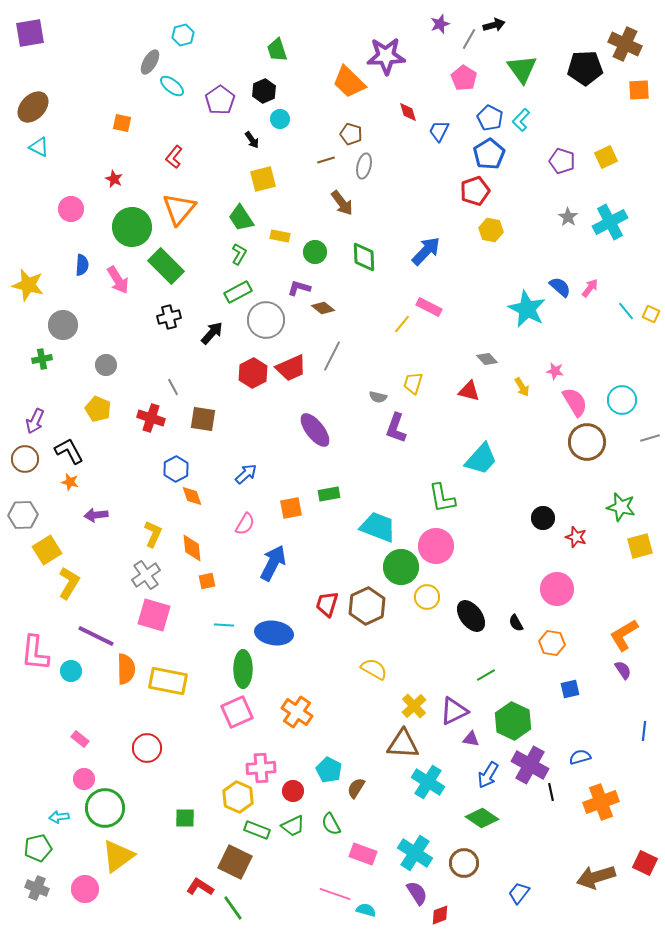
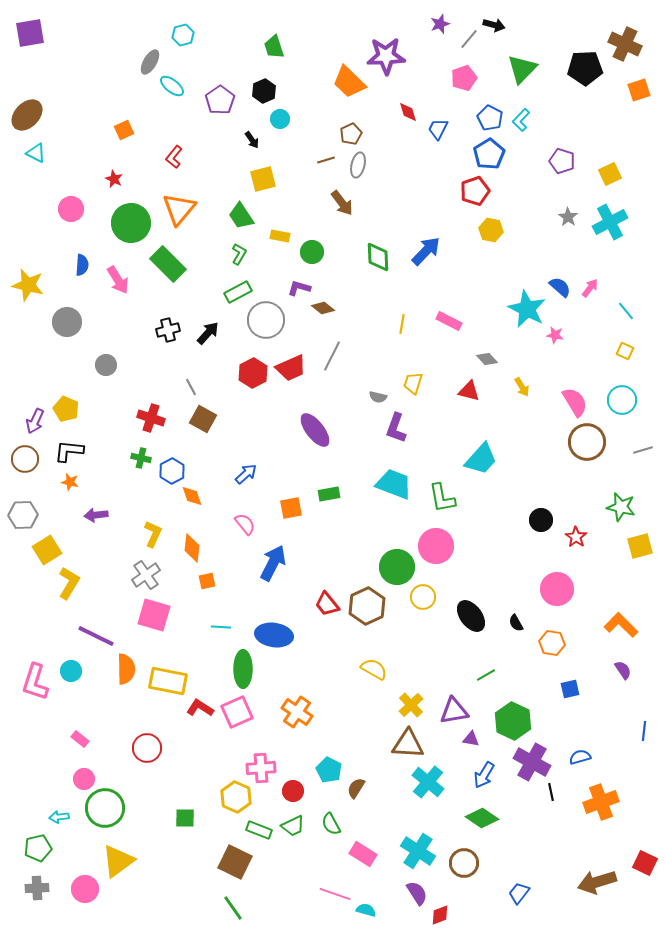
black arrow at (494, 25): rotated 30 degrees clockwise
gray line at (469, 39): rotated 10 degrees clockwise
green trapezoid at (277, 50): moved 3 px left, 3 px up
green triangle at (522, 69): rotated 20 degrees clockwise
pink pentagon at (464, 78): rotated 20 degrees clockwise
orange square at (639, 90): rotated 15 degrees counterclockwise
brown ellipse at (33, 107): moved 6 px left, 8 px down
orange square at (122, 123): moved 2 px right, 7 px down; rotated 36 degrees counterclockwise
blue trapezoid at (439, 131): moved 1 px left, 2 px up
brown pentagon at (351, 134): rotated 30 degrees clockwise
cyan triangle at (39, 147): moved 3 px left, 6 px down
yellow square at (606, 157): moved 4 px right, 17 px down
gray ellipse at (364, 166): moved 6 px left, 1 px up
green trapezoid at (241, 218): moved 2 px up
green circle at (132, 227): moved 1 px left, 4 px up
green circle at (315, 252): moved 3 px left
green diamond at (364, 257): moved 14 px right
green rectangle at (166, 266): moved 2 px right, 2 px up
pink rectangle at (429, 307): moved 20 px right, 14 px down
yellow square at (651, 314): moved 26 px left, 37 px down
black cross at (169, 317): moved 1 px left, 13 px down
yellow line at (402, 324): rotated 30 degrees counterclockwise
gray circle at (63, 325): moved 4 px right, 3 px up
black arrow at (212, 333): moved 4 px left
green cross at (42, 359): moved 99 px right, 99 px down; rotated 24 degrees clockwise
pink star at (555, 371): moved 36 px up
gray line at (173, 387): moved 18 px right
yellow pentagon at (98, 409): moved 32 px left
brown square at (203, 419): rotated 20 degrees clockwise
gray line at (650, 438): moved 7 px left, 12 px down
black L-shape at (69, 451): rotated 56 degrees counterclockwise
blue hexagon at (176, 469): moved 4 px left, 2 px down
black circle at (543, 518): moved 2 px left, 2 px down
pink semicircle at (245, 524): rotated 70 degrees counterclockwise
cyan trapezoid at (378, 527): moved 16 px right, 43 px up
red star at (576, 537): rotated 15 degrees clockwise
orange diamond at (192, 548): rotated 12 degrees clockwise
green circle at (401, 567): moved 4 px left
yellow circle at (427, 597): moved 4 px left
red trapezoid at (327, 604): rotated 56 degrees counterclockwise
cyan line at (224, 625): moved 3 px left, 2 px down
blue ellipse at (274, 633): moved 2 px down
orange L-shape at (624, 635): moved 3 px left, 10 px up; rotated 76 degrees clockwise
pink L-shape at (35, 653): moved 29 px down; rotated 12 degrees clockwise
yellow cross at (414, 706): moved 3 px left, 1 px up
purple triangle at (454, 711): rotated 16 degrees clockwise
brown triangle at (403, 744): moved 5 px right
purple cross at (530, 765): moved 2 px right, 3 px up
blue arrow at (488, 775): moved 4 px left
cyan cross at (428, 782): rotated 8 degrees clockwise
yellow hexagon at (238, 797): moved 2 px left
green rectangle at (257, 830): moved 2 px right
cyan cross at (415, 853): moved 3 px right, 2 px up
pink rectangle at (363, 854): rotated 12 degrees clockwise
yellow triangle at (118, 856): moved 5 px down
brown arrow at (596, 877): moved 1 px right, 5 px down
red L-shape at (200, 887): moved 179 px up
gray cross at (37, 888): rotated 25 degrees counterclockwise
